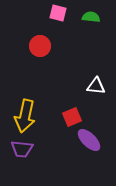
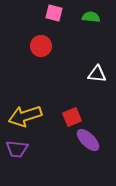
pink square: moved 4 px left
red circle: moved 1 px right
white triangle: moved 1 px right, 12 px up
yellow arrow: rotated 60 degrees clockwise
purple ellipse: moved 1 px left
purple trapezoid: moved 5 px left
